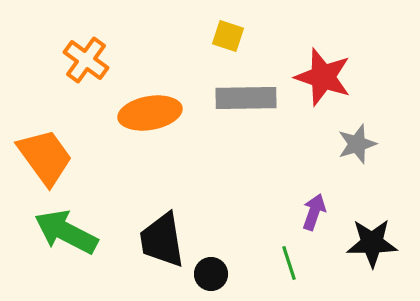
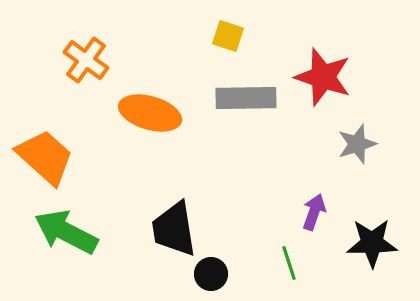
orange ellipse: rotated 26 degrees clockwise
orange trapezoid: rotated 12 degrees counterclockwise
black trapezoid: moved 12 px right, 11 px up
